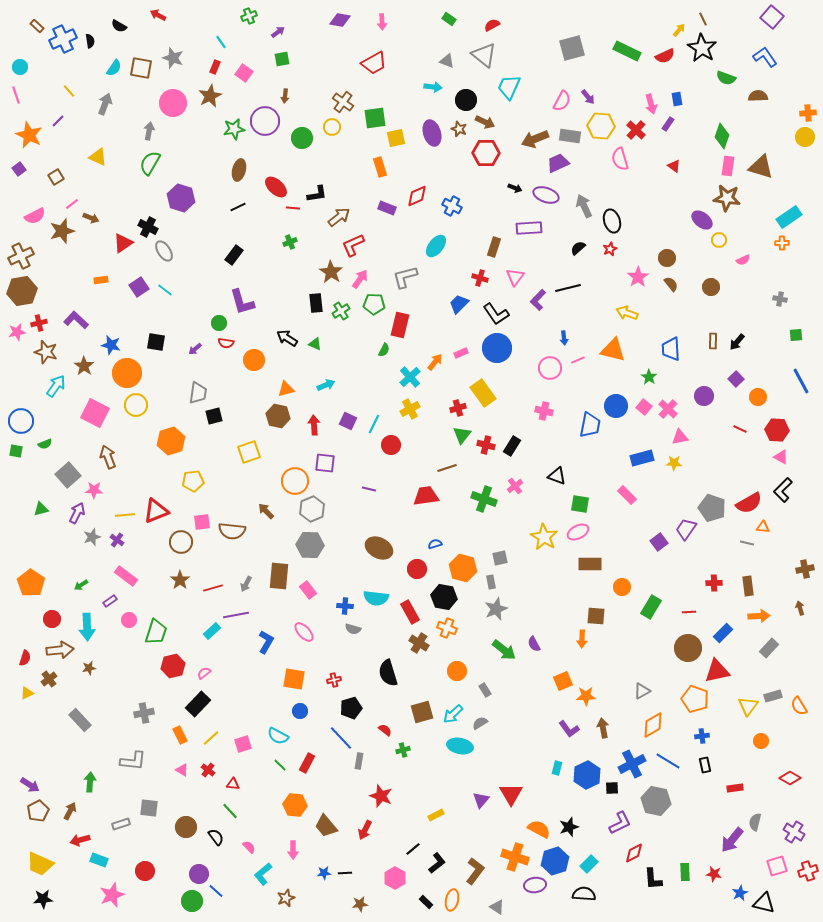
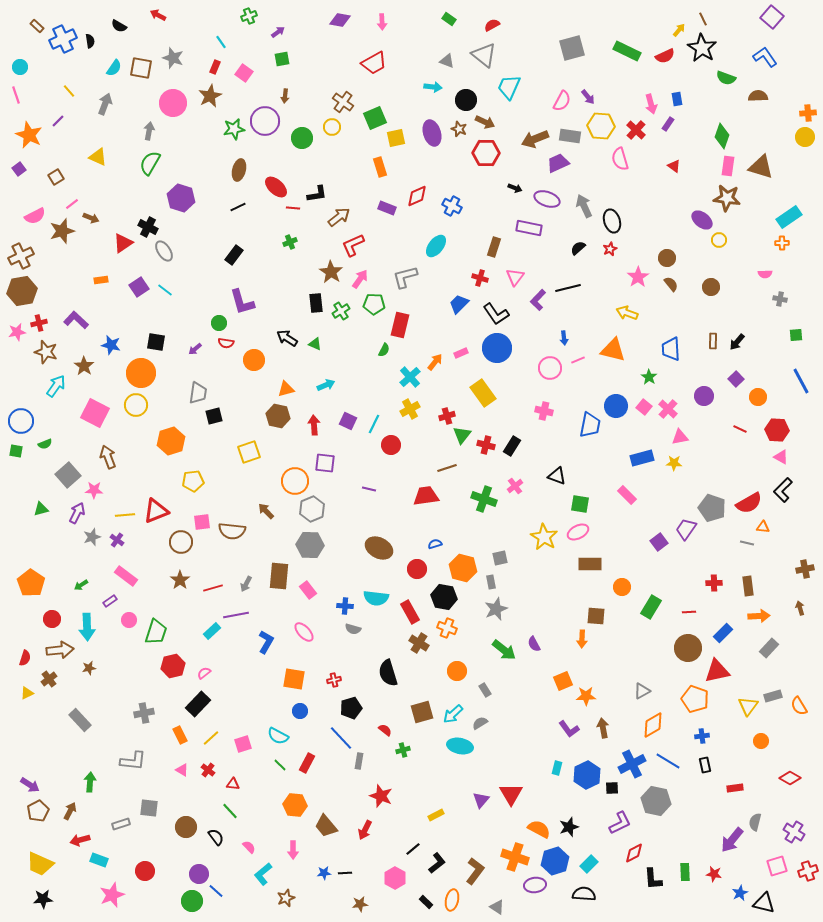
green square at (375, 118): rotated 15 degrees counterclockwise
purple ellipse at (546, 195): moved 1 px right, 4 px down
purple rectangle at (529, 228): rotated 15 degrees clockwise
pink semicircle at (743, 260): moved 22 px right, 14 px down; rotated 24 degrees clockwise
orange circle at (127, 373): moved 14 px right
red cross at (458, 408): moved 11 px left, 8 px down
